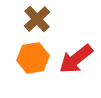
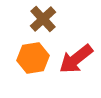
brown cross: moved 6 px right
